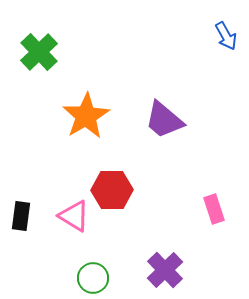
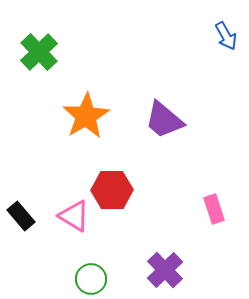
black rectangle: rotated 48 degrees counterclockwise
green circle: moved 2 px left, 1 px down
